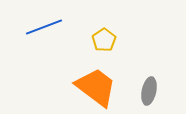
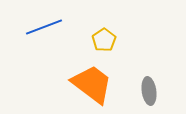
orange trapezoid: moved 4 px left, 3 px up
gray ellipse: rotated 20 degrees counterclockwise
